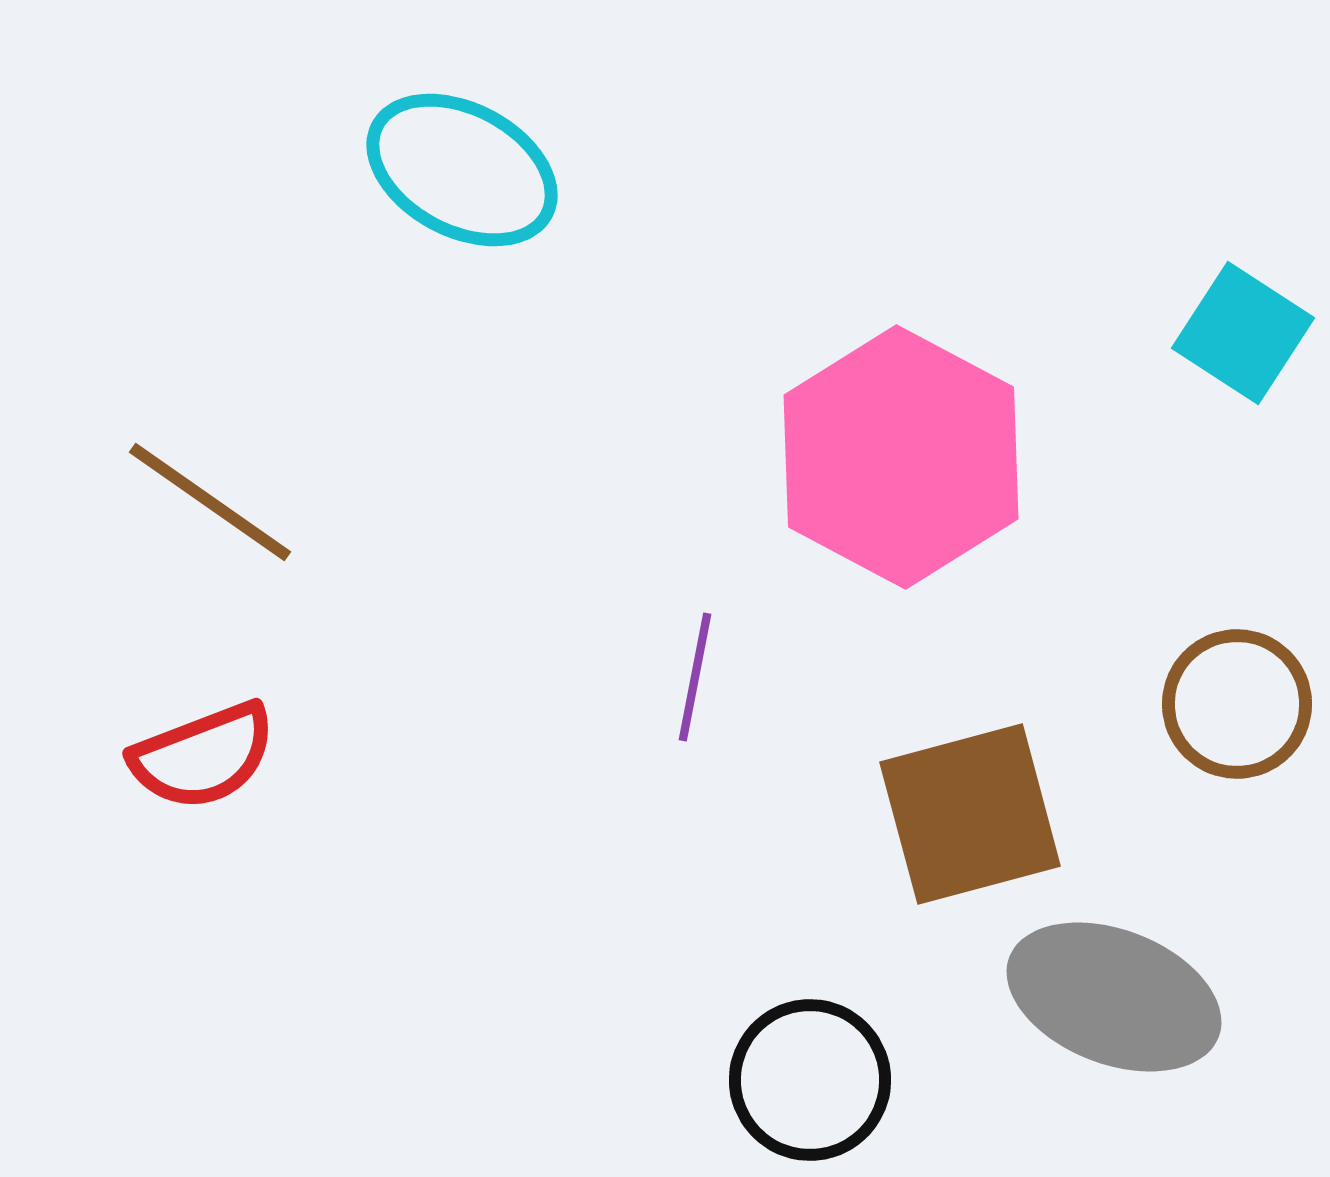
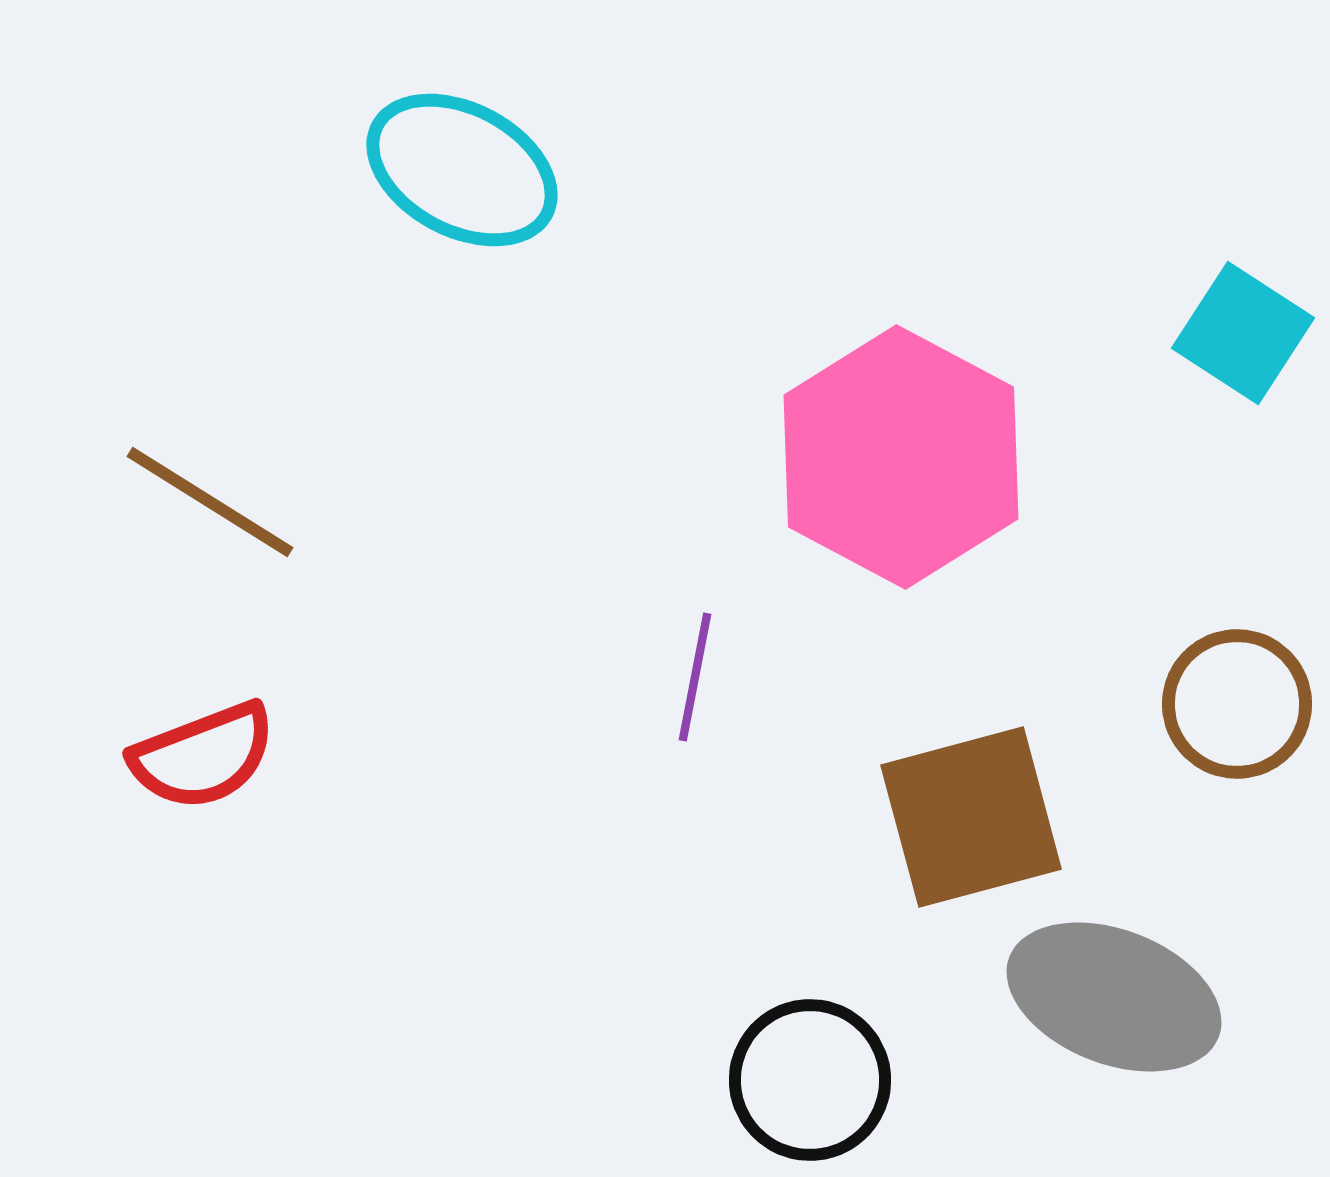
brown line: rotated 3 degrees counterclockwise
brown square: moved 1 px right, 3 px down
